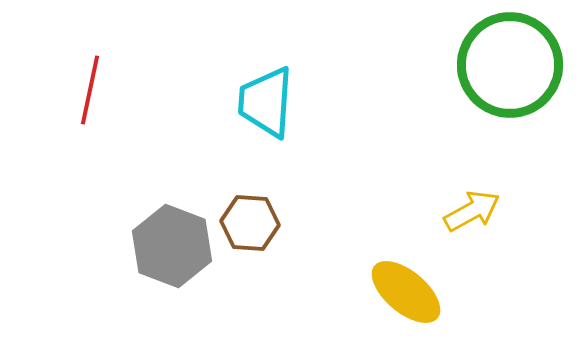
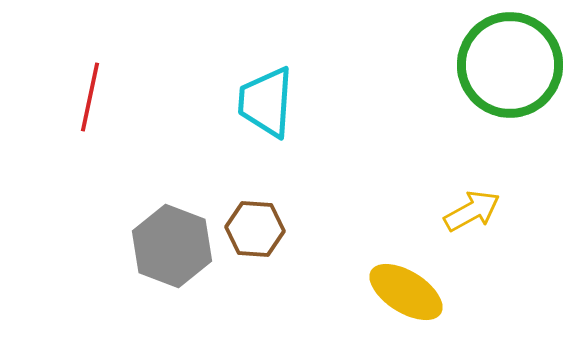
red line: moved 7 px down
brown hexagon: moved 5 px right, 6 px down
yellow ellipse: rotated 8 degrees counterclockwise
